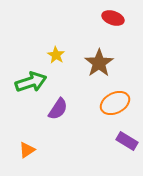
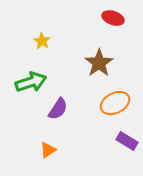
yellow star: moved 14 px left, 14 px up
orange triangle: moved 21 px right
